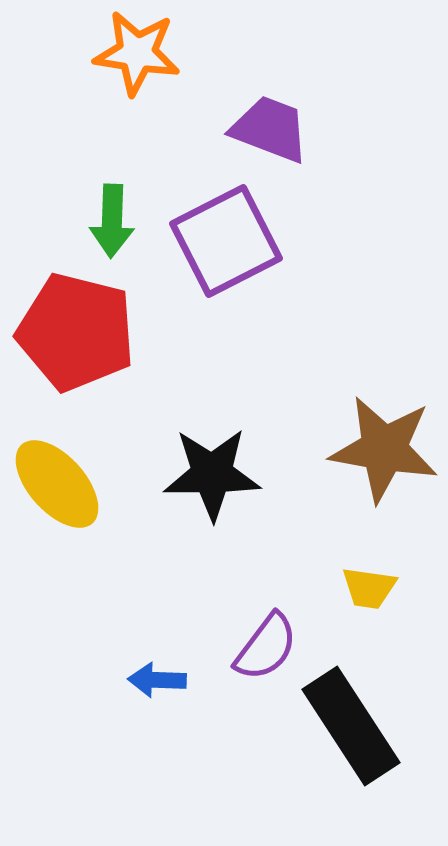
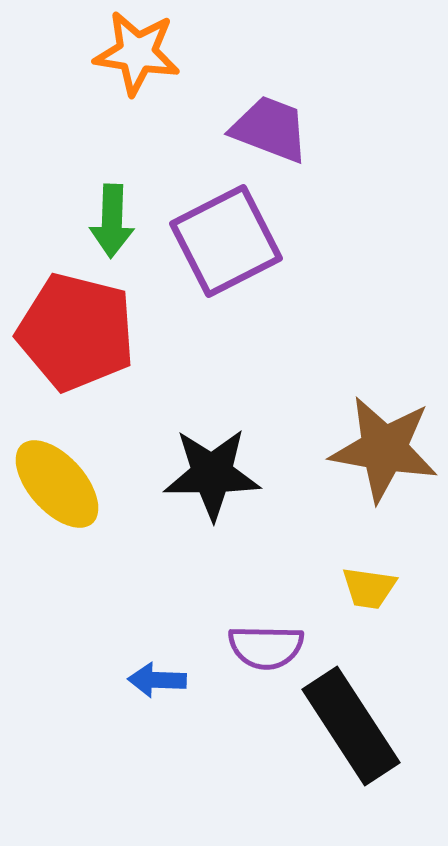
purple semicircle: rotated 54 degrees clockwise
